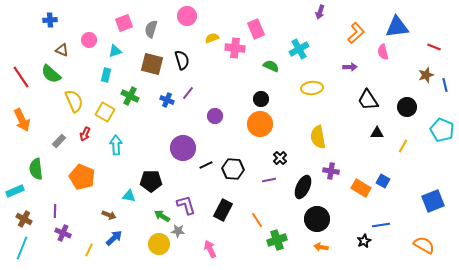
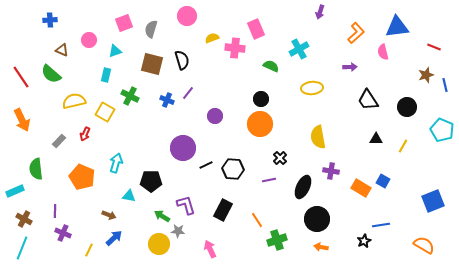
yellow semicircle at (74, 101): rotated 80 degrees counterclockwise
black triangle at (377, 133): moved 1 px left, 6 px down
cyan arrow at (116, 145): moved 18 px down; rotated 18 degrees clockwise
